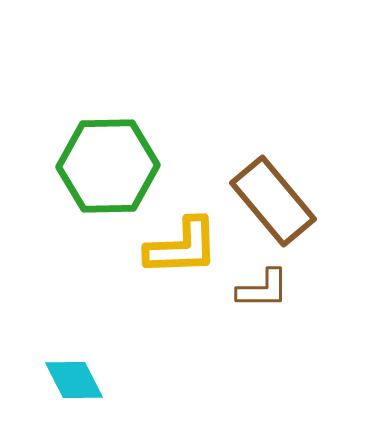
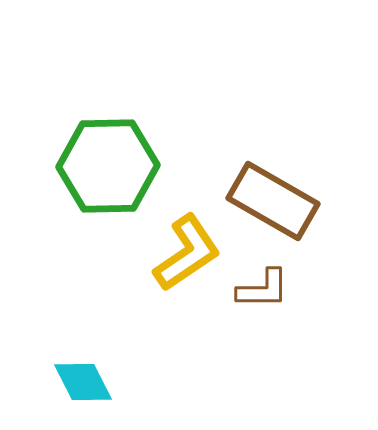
brown rectangle: rotated 20 degrees counterclockwise
yellow L-shape: moved 5 px right, 6 px down; rotated 32 degrees counterclockwise
cyan diamond: moved 9 px right, 2 px down
